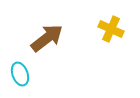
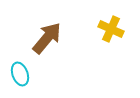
brown arrow: rotated 12 degrees counterclockwise
